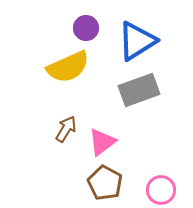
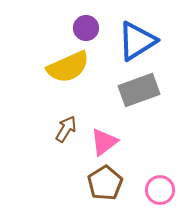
pink triangle: moved 2 px right
brown pentagon: rotated 12 degrees clockwise
pink circle: moved 1 px left
